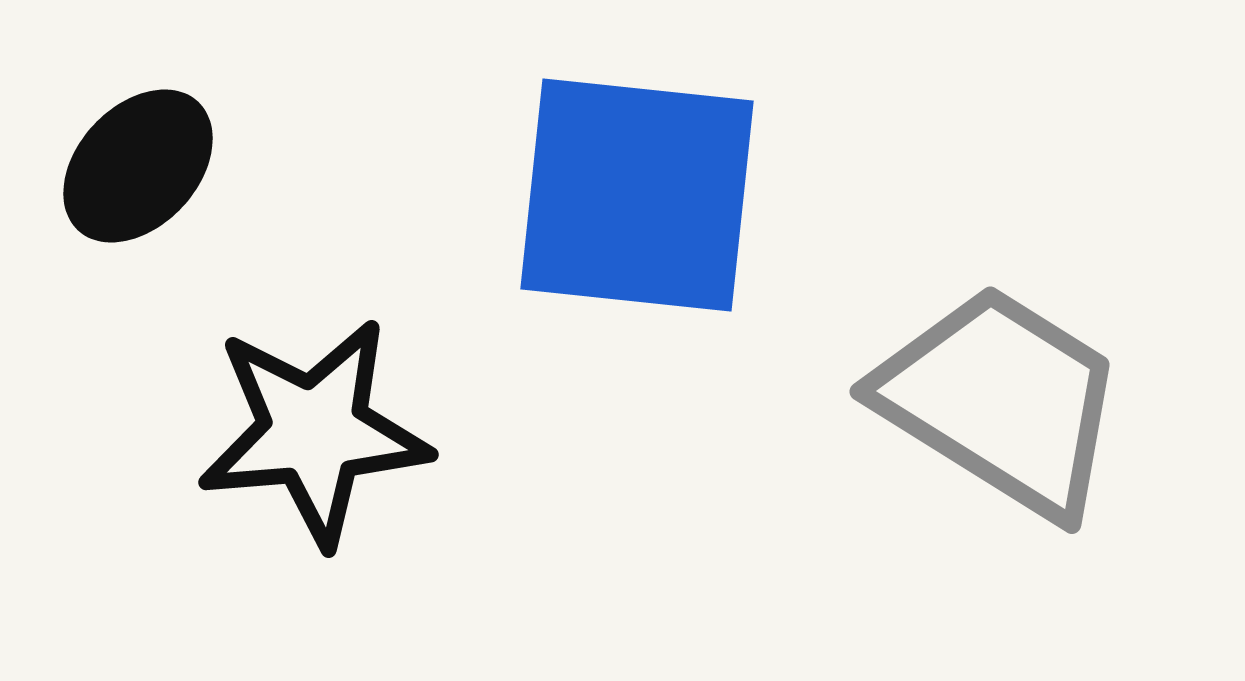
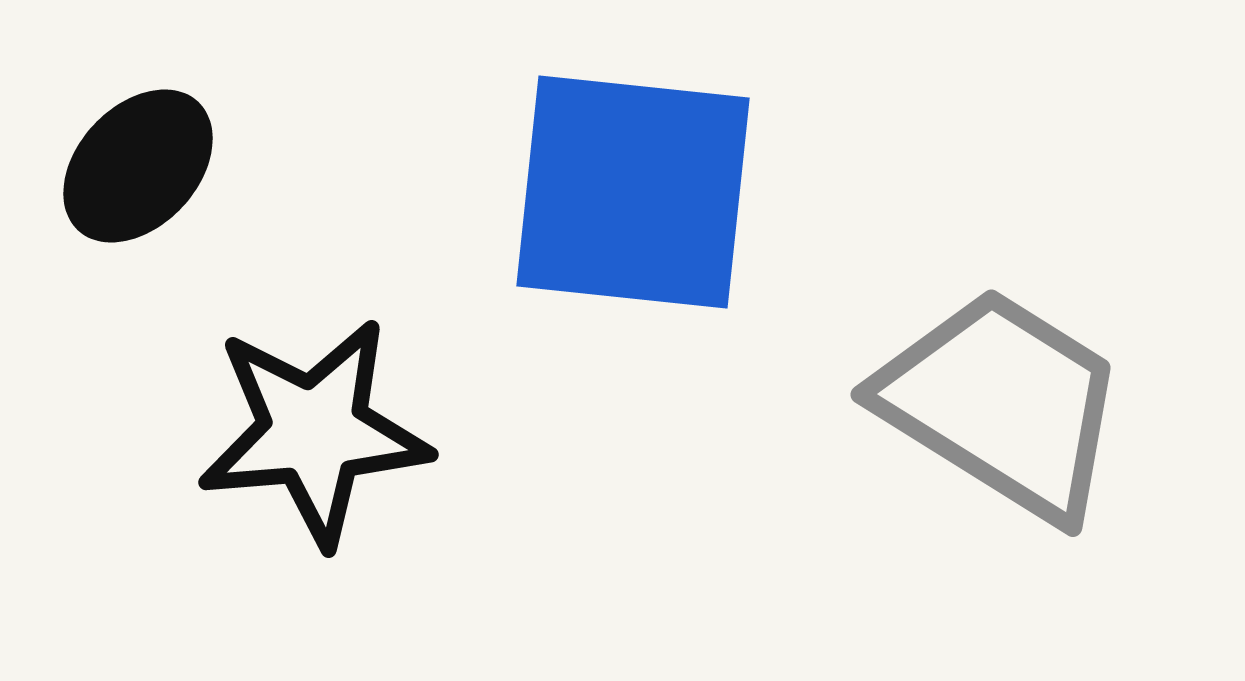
blue square: moved 4 px left, 3 px up
gray trapezoid: moved 1 px right, 3 px down
